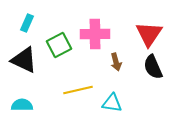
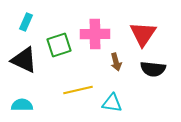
cyan rectangle: moved 1 px left, 1 px up
red triangle: moved 6 px left
green square: rotated 10 degrees clockwise
black semicircle: moved 2 px down; rotated 60 degrees counterclockwise
